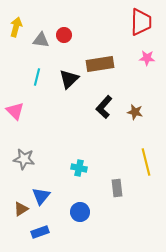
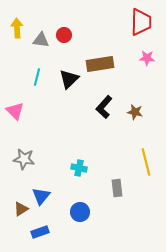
yellow arrow: moved 1 px right, 1 px down; rotated 18 degrees counterclockwise
